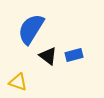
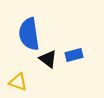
blue semicircle: moved 2 px left, 5 px down; rotated 40 degrees counterclockwise
black triangle: moved 3 px down
